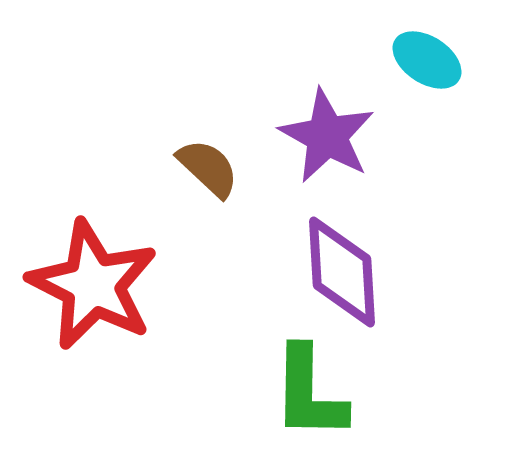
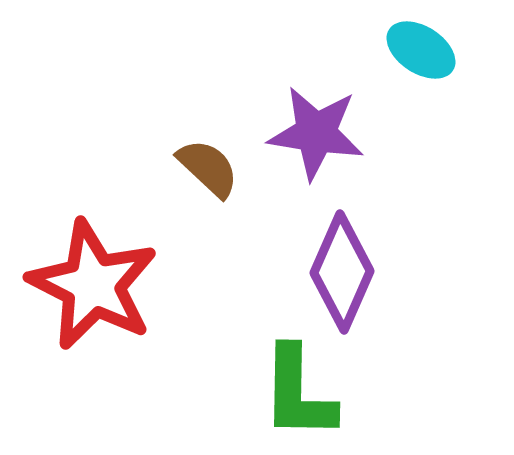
cyan ellipse: moved 6 px left, 10 px up
purple star: moved 11 px left, 3 px up; rotated 20 degrees counterclockwise
purple diamond: rotated 27 degrees clockwise
green L-shape: moved 11 px left
